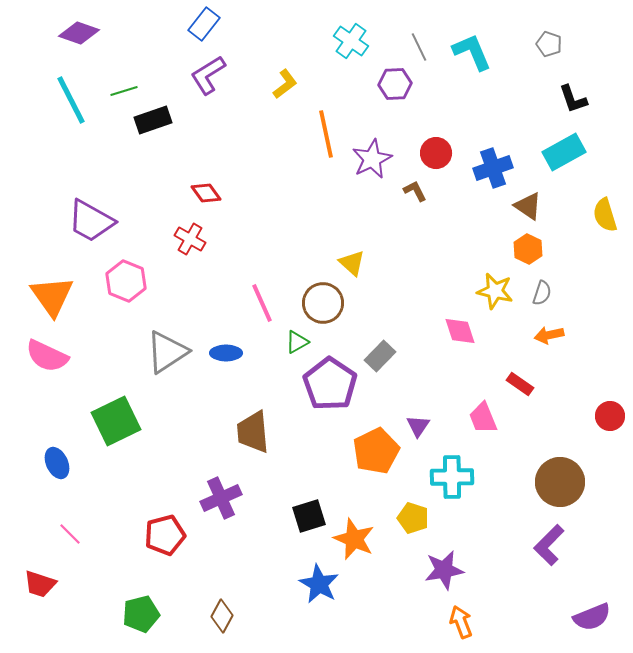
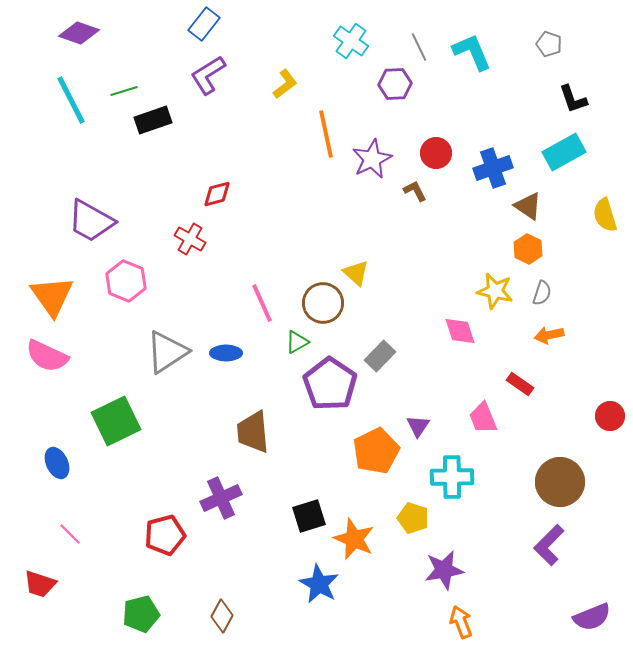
red diamond at (206, 193): moved 11 px right, 1 px down; rotated 68 degrees counterclockwise
yellow triangle at (352, 263): moved 4 px right, 10 px down
